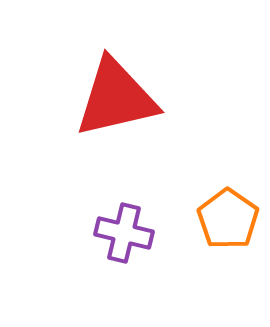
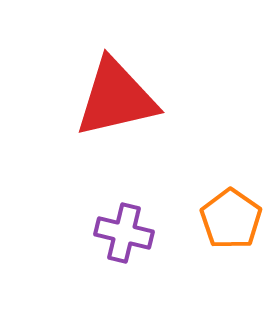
orange pentagon: moved 3 px right
